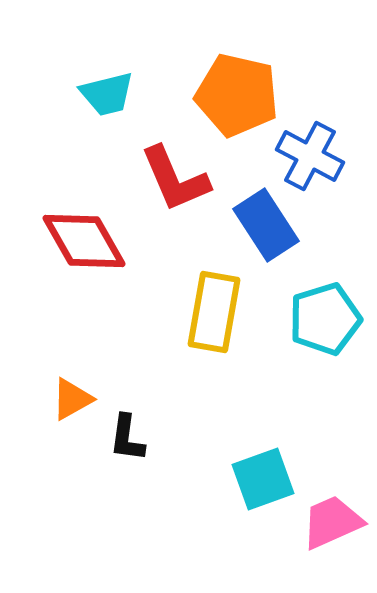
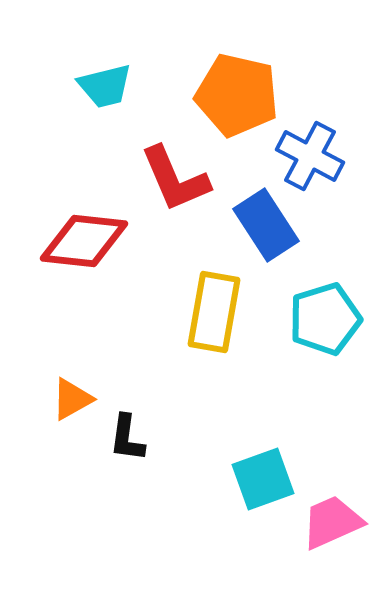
cyan trapezoid: moved 2 px left, 8 px up
red diamond: rotated 54 degrees counterclockwise
